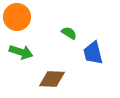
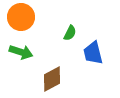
orange circle: moved 4 px right
green semicircle: moved 1 px right; rotated 84 degrees clockwise
brown diamond: rotated 32 degrees counterclockwise
